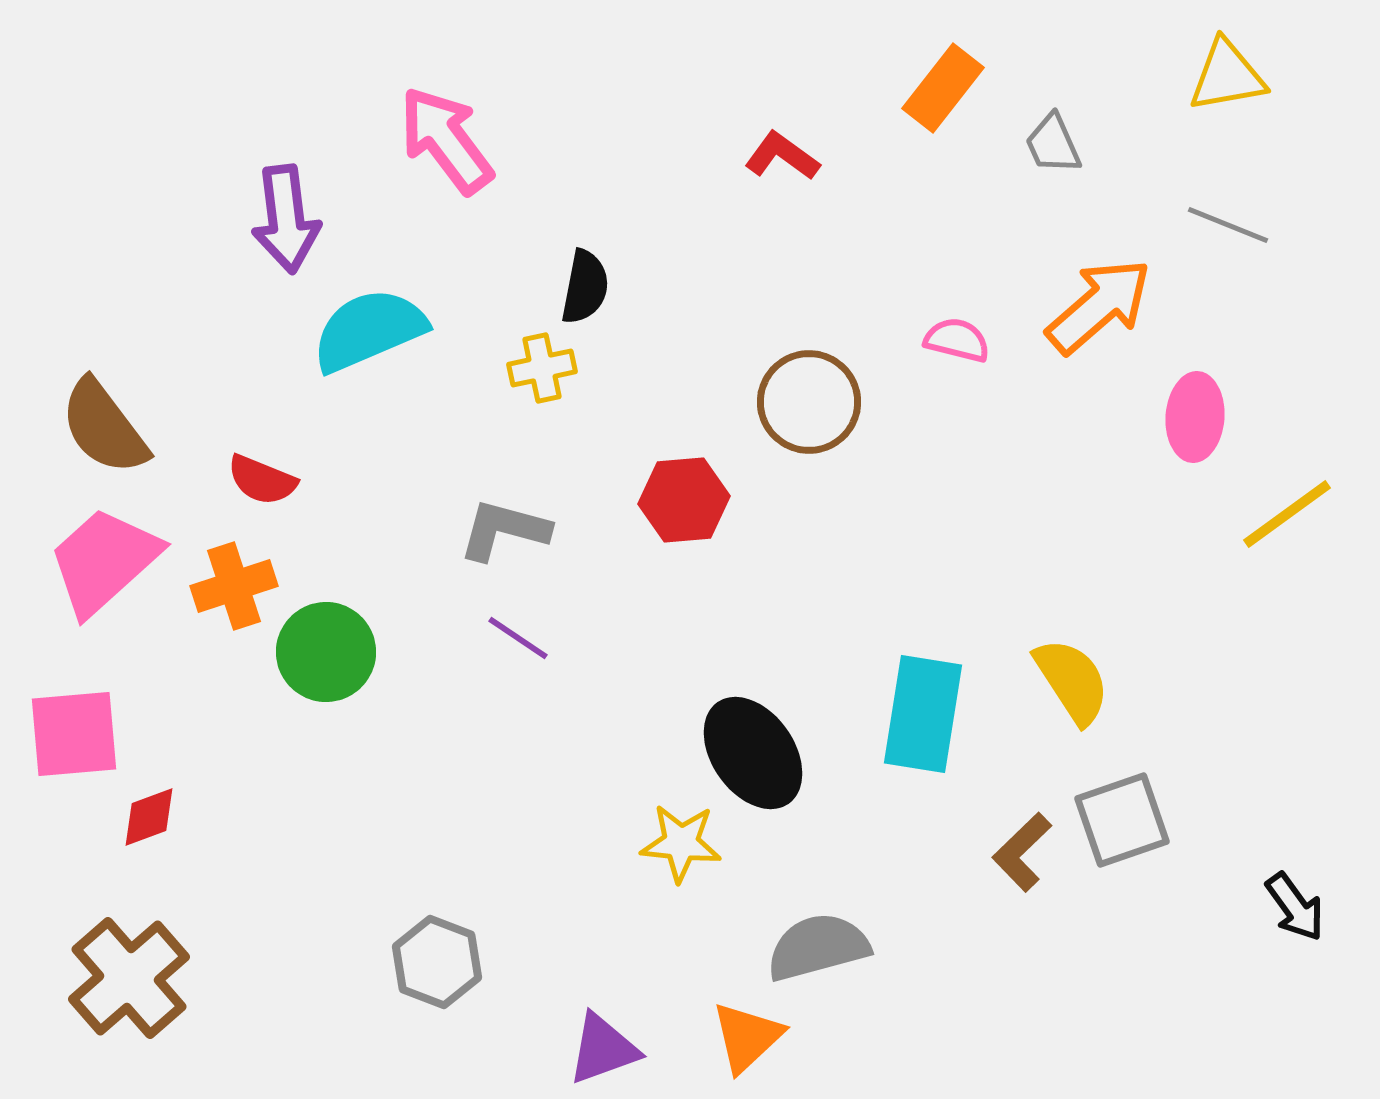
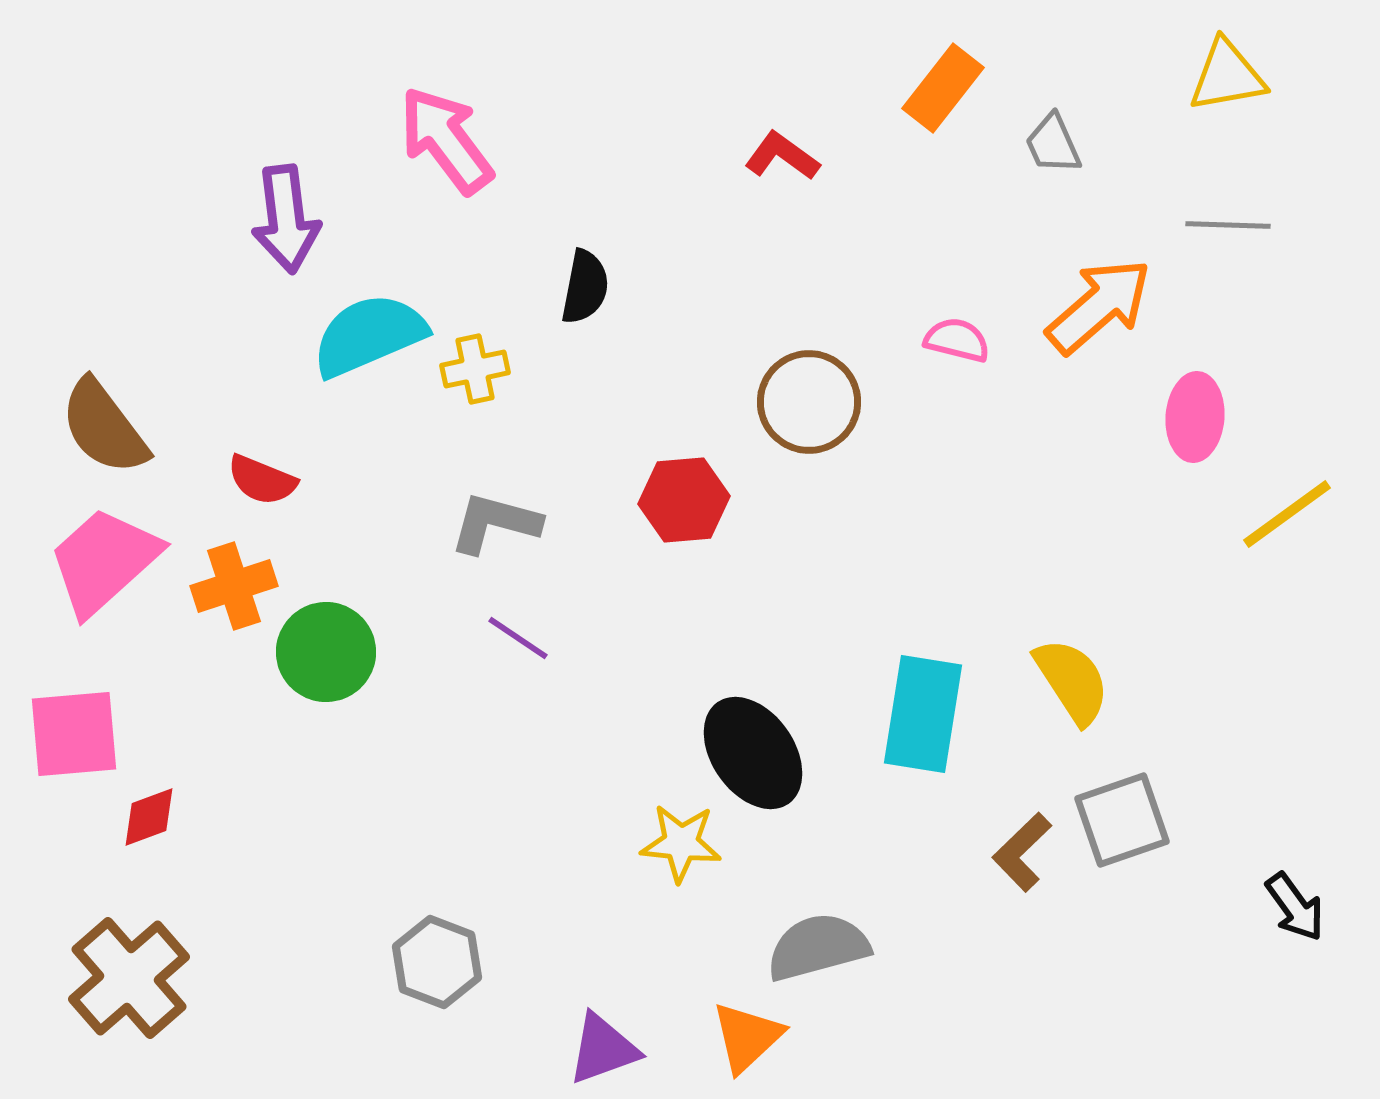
gray line: rotated 20 degrees counterclockwise
cyan semicircle: moved 5 px down
yellow cross: moved 67 px left, 1 px down
gray L-shape: moved 9 px left, 7 px up
